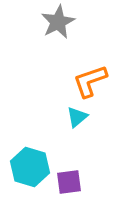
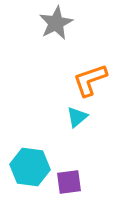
gray star: moved 2 px left, 1 px down
orange L-shape: moved 1 px up
cyan hexagon: rotated 9 degrees counterclockwise
